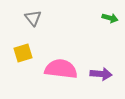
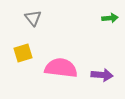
green arrow: rotated 21 degrees counterclockwise
pink semicircle: moved 1 px up
purple arrow: moved 1 px right, 1 px down
